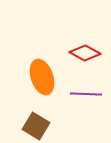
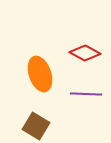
orange ellipse: moved 2 px left, 3 px up
